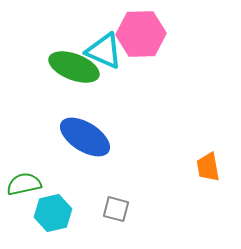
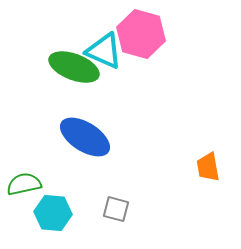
pink hexagon: rotated 18 degrees clockwise
cyan hexagon: rotated 18 degrees clockwise
